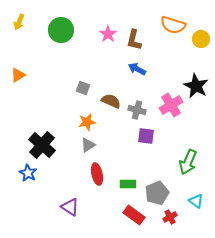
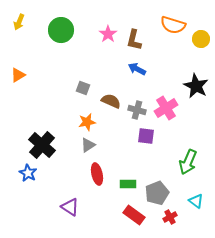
pink cross: moved 5 px left, 3 px down
